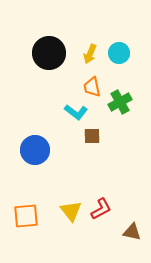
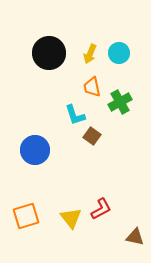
cyan L-shape: moved 1 px left, 3 px down; rotated 35 degrees clockwise
brown square: rotated 36 degrees clockwise
yellow triangle: moved 7 px down
orange square: rotated 12 degrees counterclockwise
brown triangle: moved 3 px right, 5 px down
